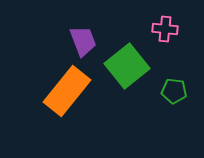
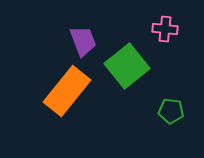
green pentagon: moved 3 px left, 20 px down
